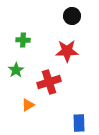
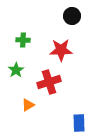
red star: moved 6 px left, 1 px up
